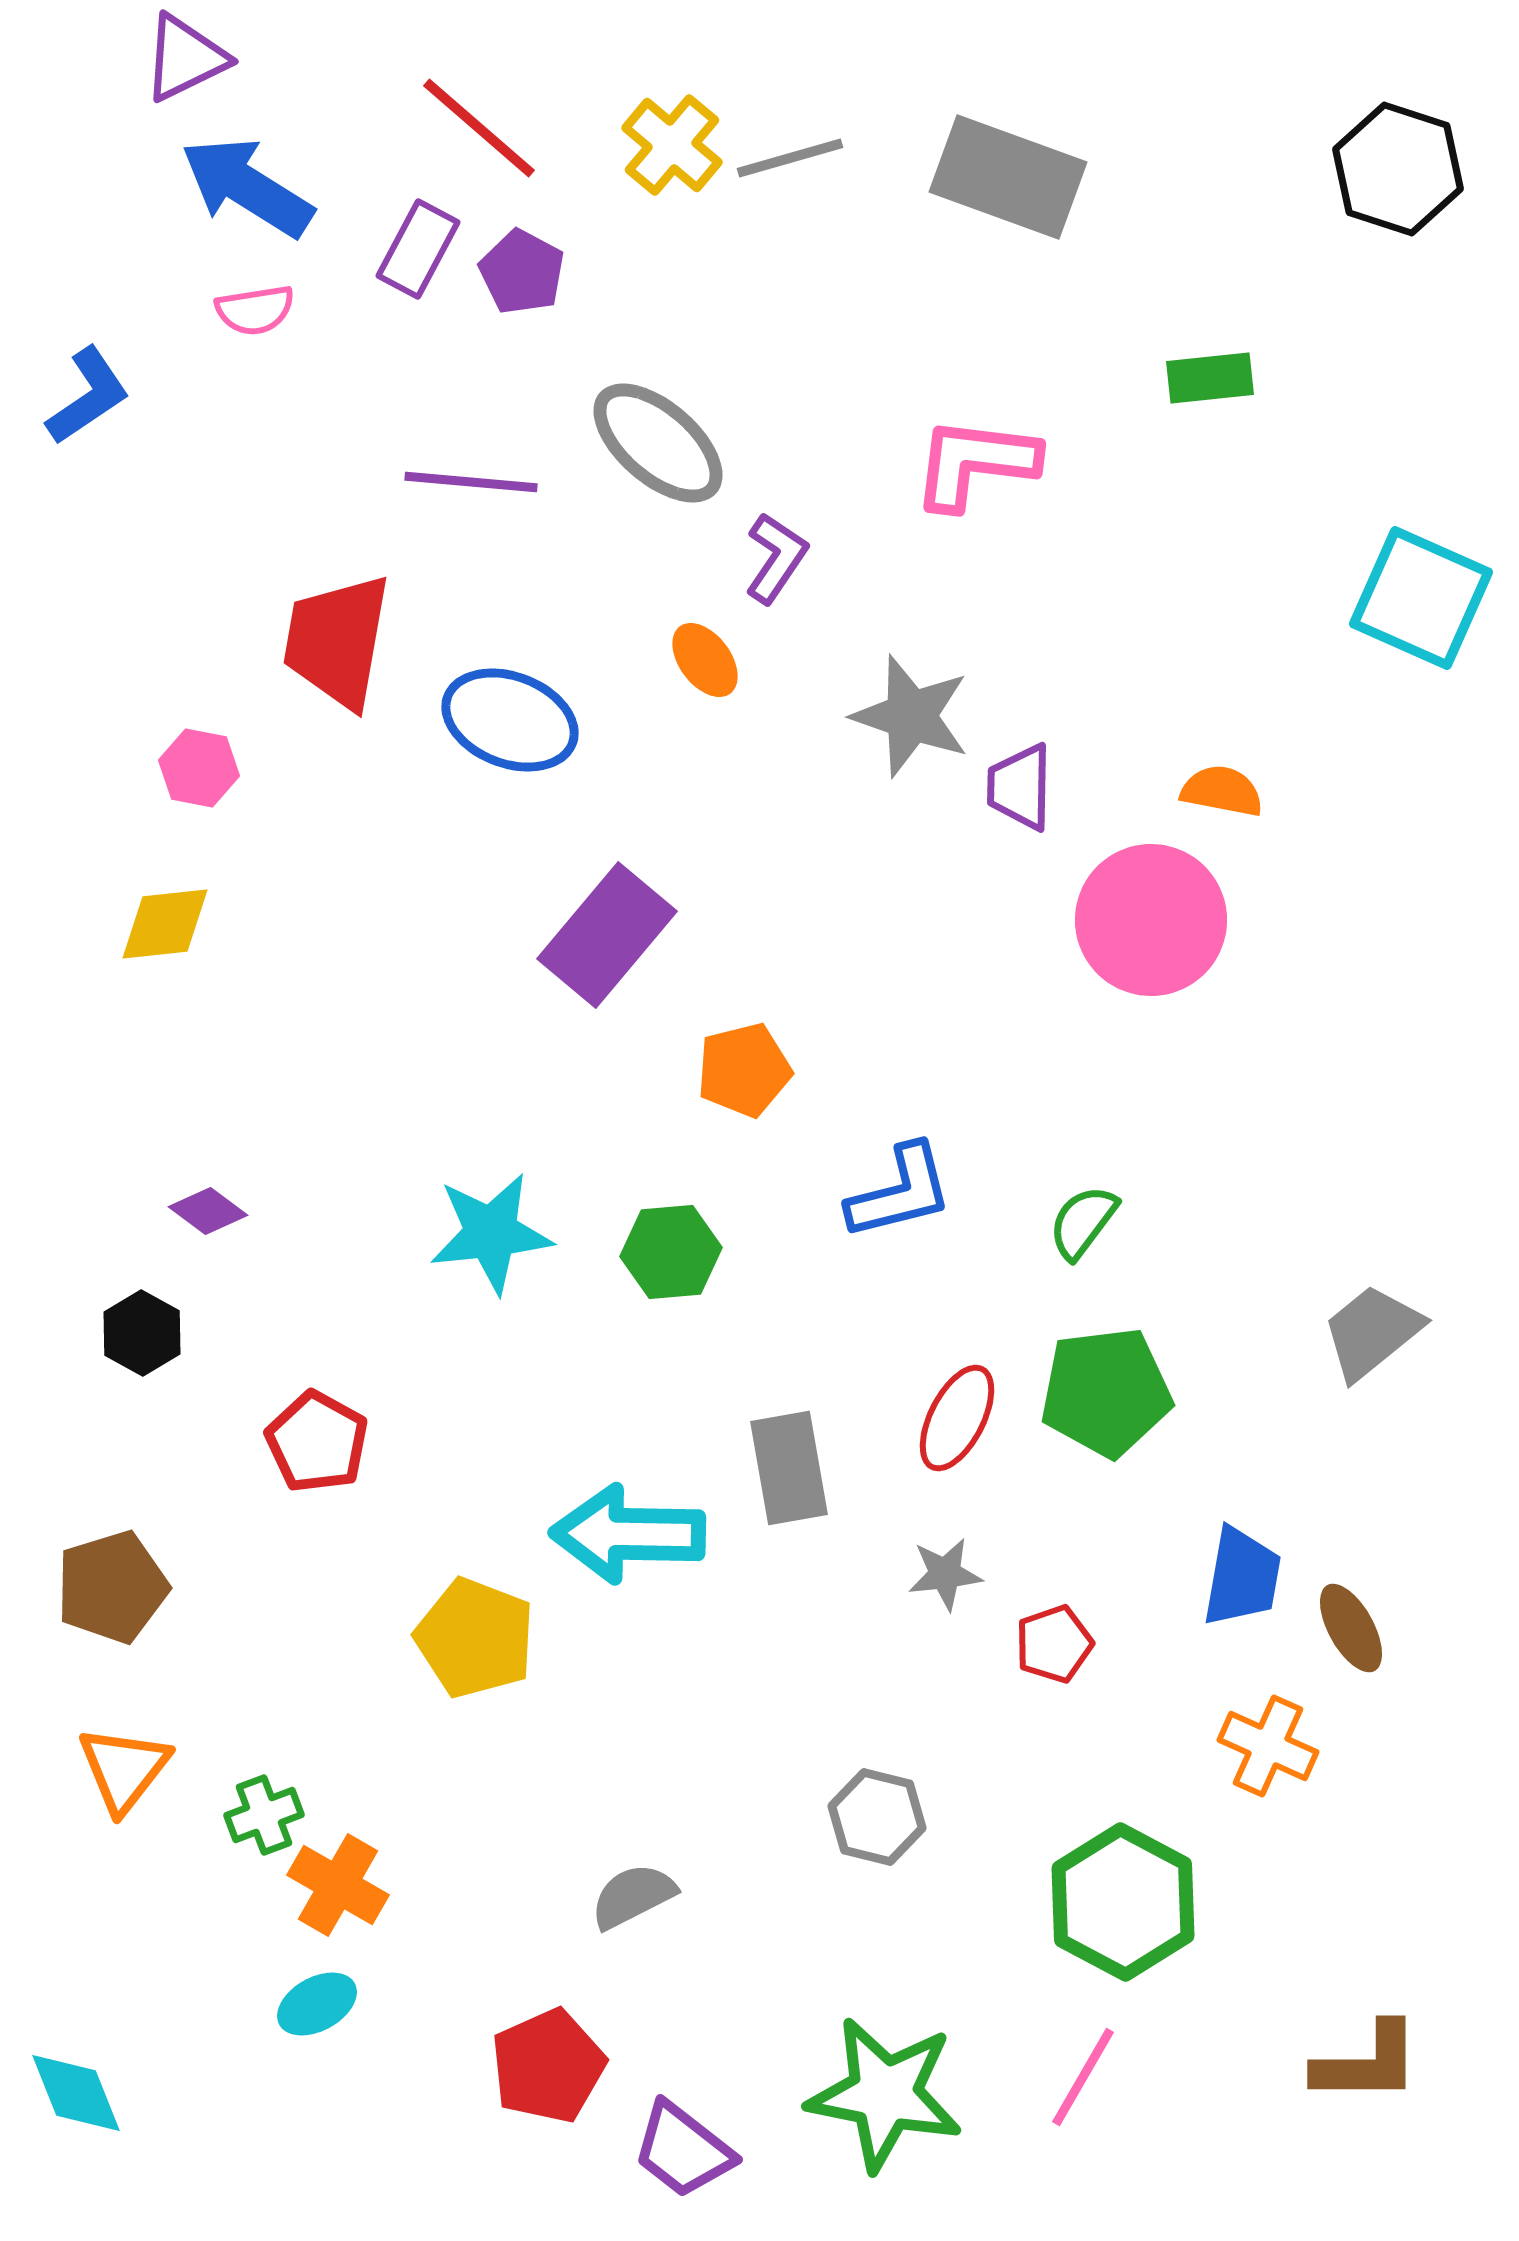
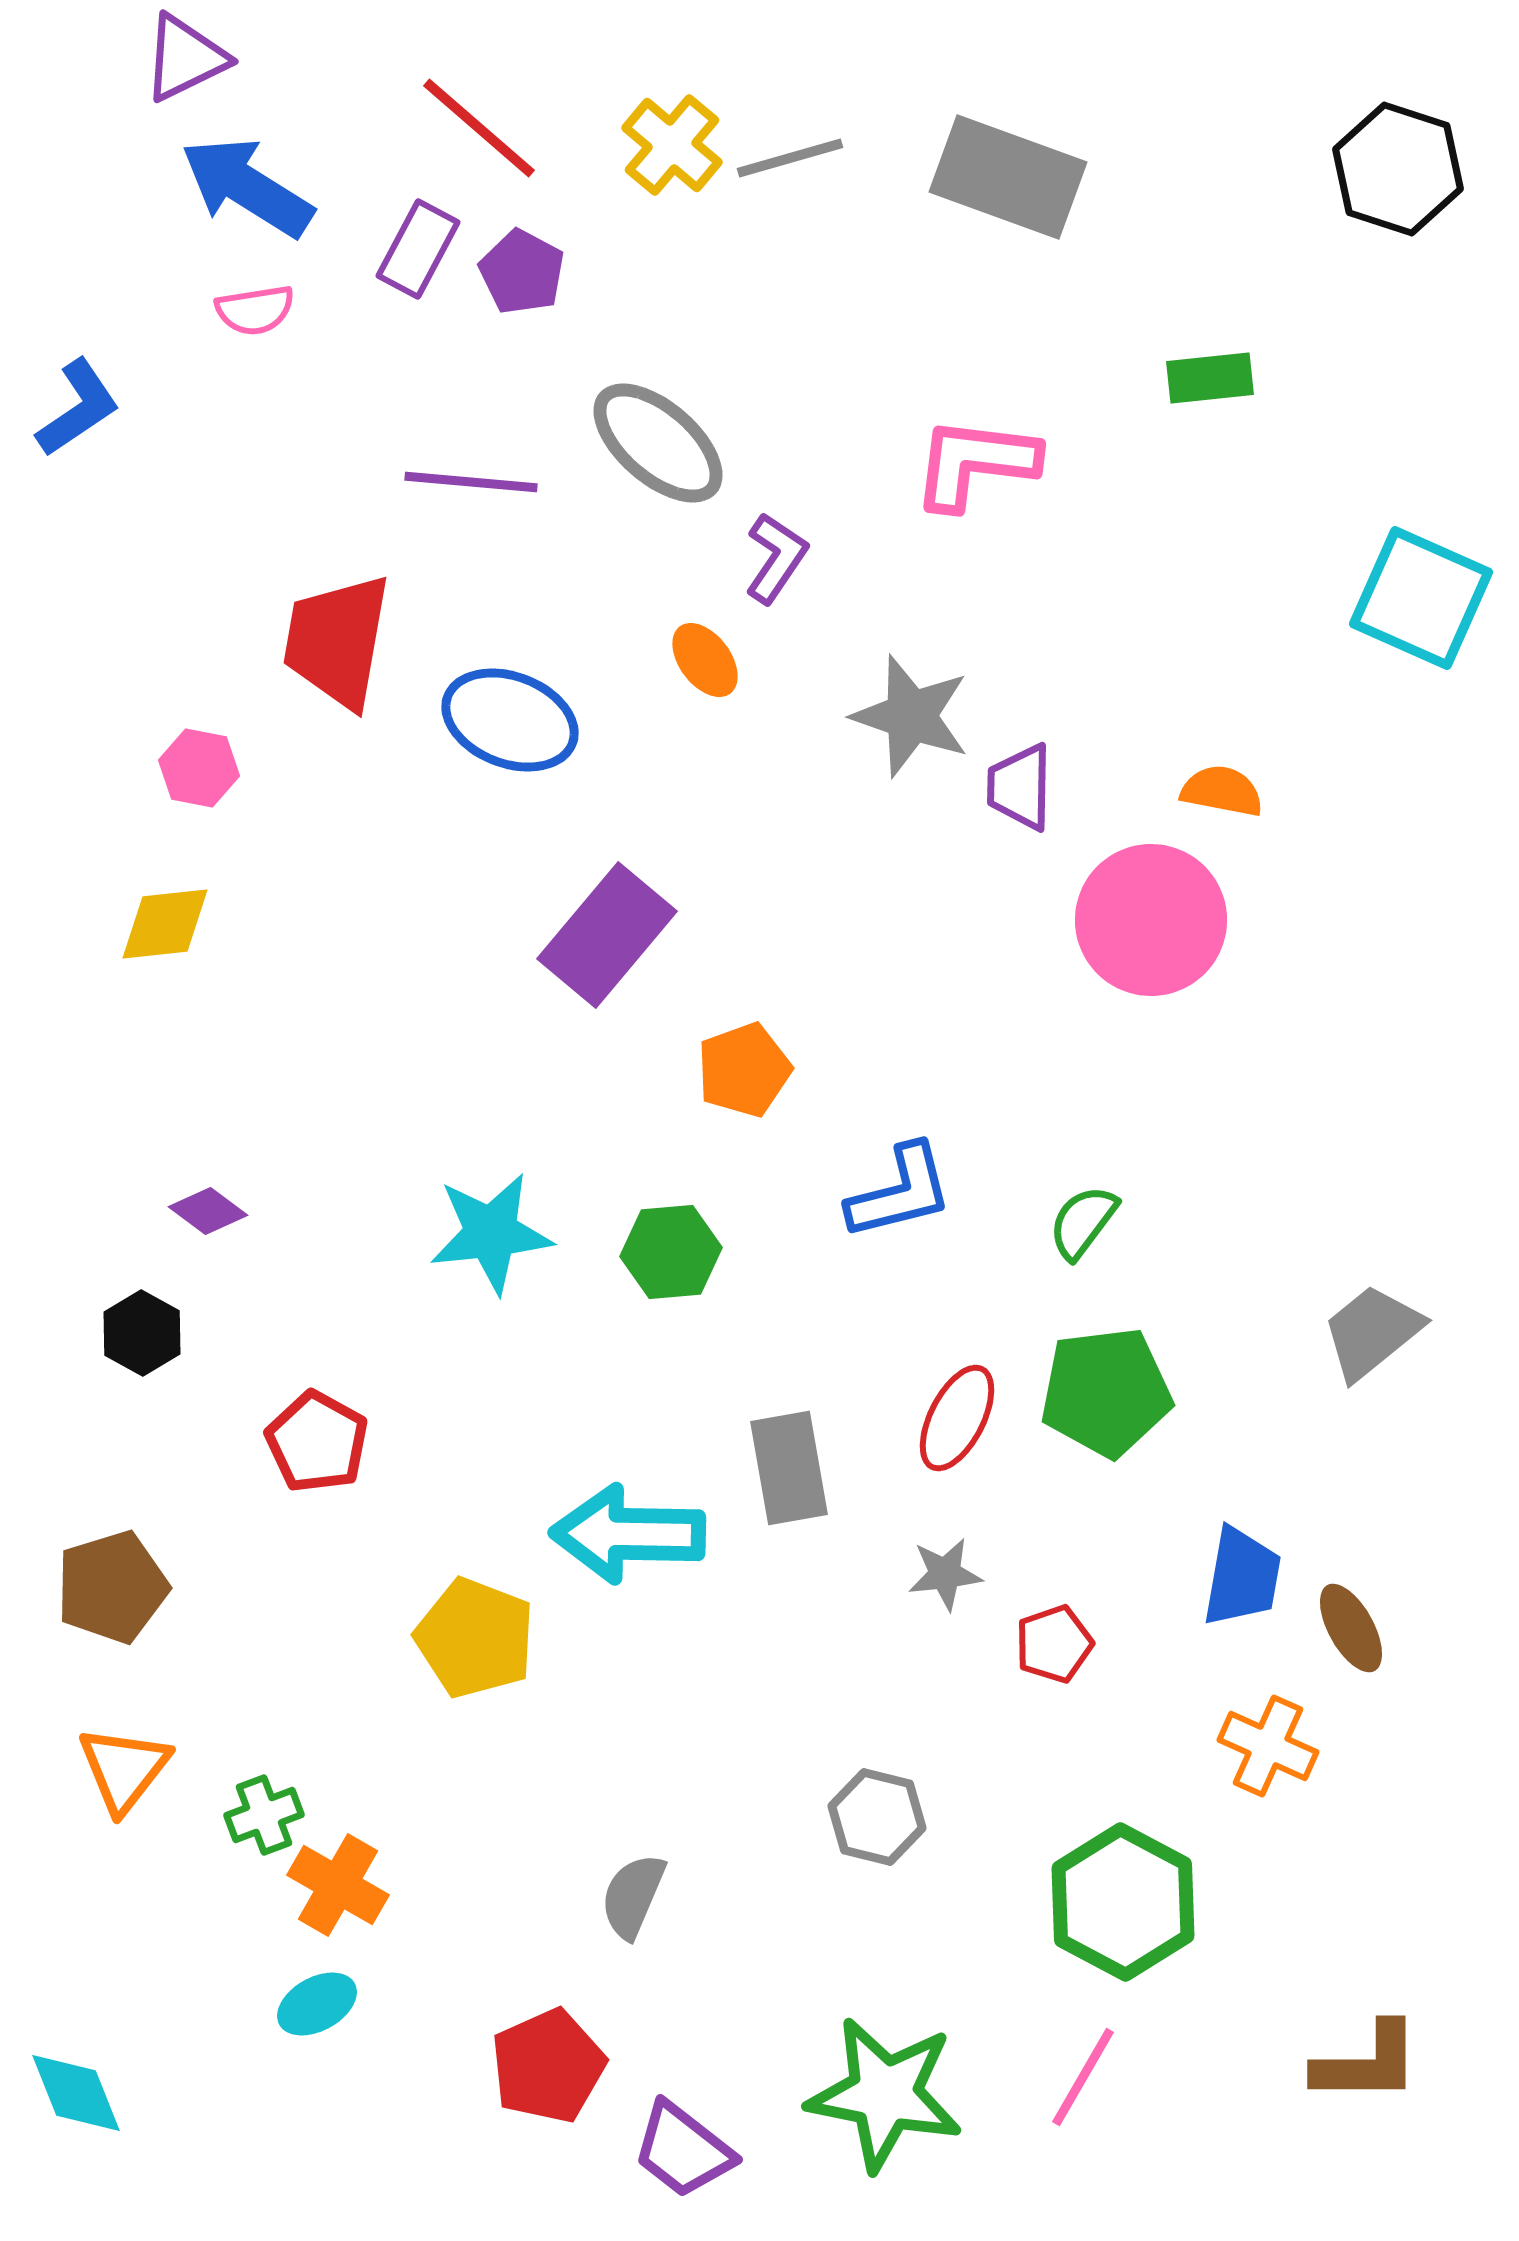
blue L-shape at (88, 396): moved 10 px left, 12 px down
orange pentagon at (744, 1070): rotated 6 degrees counterclockwise
gray semicircle at (633, 1896): rotated 40 degrees counterclockwise
